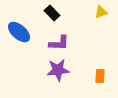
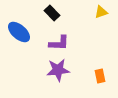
orange rectangle: rotated 16 degrees counterclockwise
